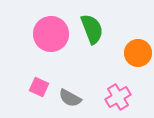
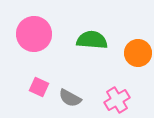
green semicircle: moved 11 px down; rotated 64 degrees counterclockwise
pink circle: moved 17 px left
pink cross: moved 1 px left, 3 px down
